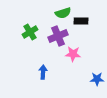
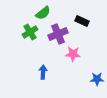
green semicircle: moved 20 px left; rotated 21 degrees counterclockwise
black rectangle: moved 1 px right; rotated 24 degrees clockwise
purple cross: moved 2 px up
